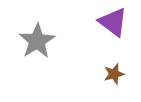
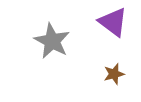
gray star: moved 15 px right; rotated 12 degrees counterclockwise
